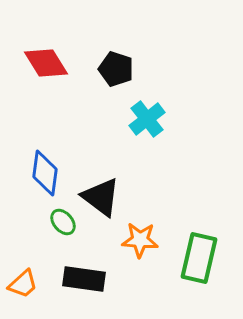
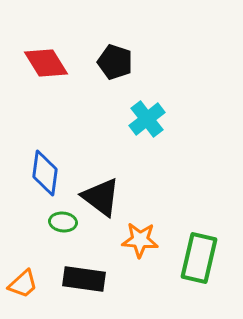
black pentagon: moved 1 px left, 7 px up
green ellipse: rotated 44 degrees counterclockwise
